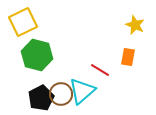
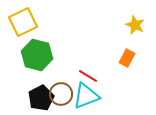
orange rectangle: moved 1 px left, 1 px down; rotated 18 degrees clockwise
red line: moved 12 px left, 6 px down
cyan triangle: moved 4 px right, 5 px down; rotated 20 degrees clockwise
